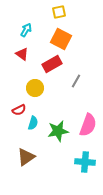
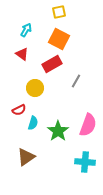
orange square: moved 2 px left
green star: rotated 25 degrees counterclockwise
